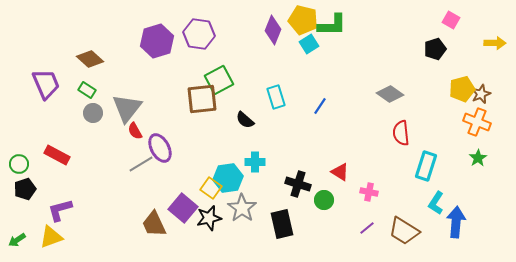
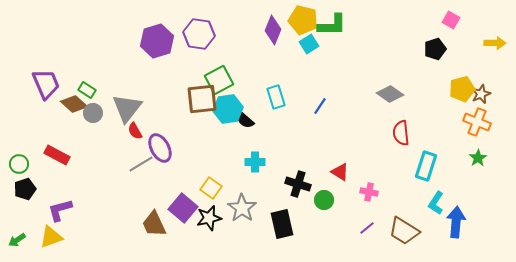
brown diamond at (90, 59): moved 16 px left, 45 px down
cyan hexagon at (228, 178): moved 69 px up
